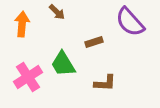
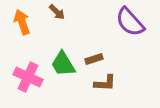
orange arrow: moved 2 px up; rotated 25 degrees counterclockwise
brown rectangle: moved 17 px down
pink cross: rotated 32 degrees counterclockwise
